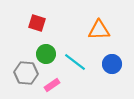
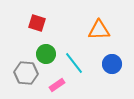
cyan line: moved 1 px left, 1 px down; rotated 15 degrees clockwise
pink rectangle: moved 5 px right
